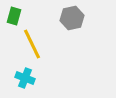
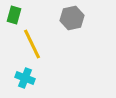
green rectangle: moved 1 px up
